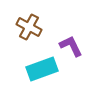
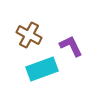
brown cross: moved 8 px down
